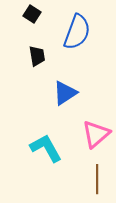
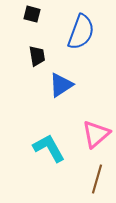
black square: rotated 18 degrees counterclockwise
blue semicircle: moved 4 px right
blue triangle: moved 4 px left, 8 px up
cyan L-shape: moved 3 px right
brown line: rotated 16 degrees clockwise
